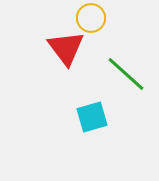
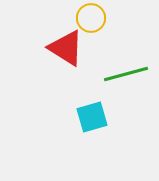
red triangle: rotated 21 degrees counterclockwise
green line: rotated 57 degrees counterclockwise
